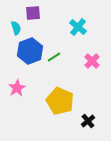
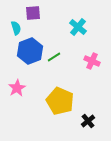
pink cross: rotated 21 degrees counterclockwise
